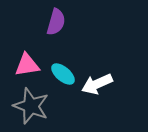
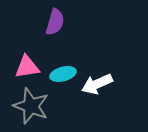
purple semicircle: moved 1 px left
pink triangle: moved 2 px down
cyan ellipse: rotated 55 degrees counterclockwise
